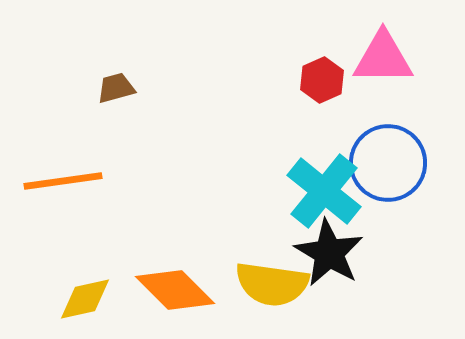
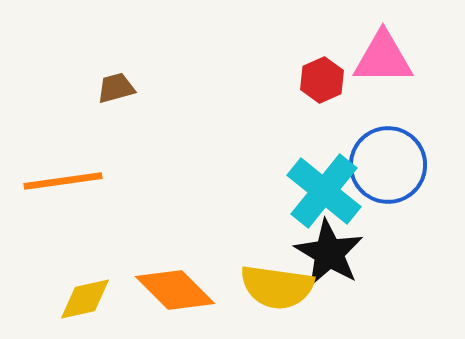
blue circle: moved 2 px down
yellow semicircle: moved 5 px right, 3 px down
